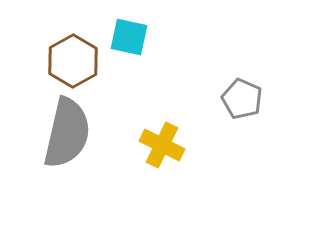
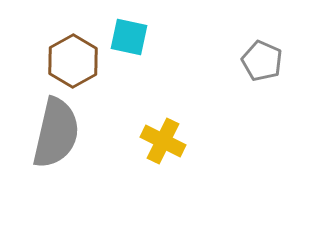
gray pentagon: moved 20 px right, 38 px up
gray semicircle: moved 11 px left
yellow cross: moved 1 px right, 4 px up
